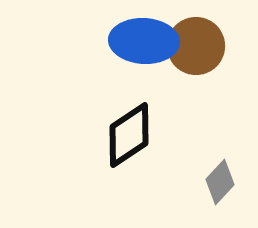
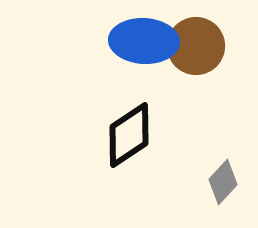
gray diamond: moved 3 px right
